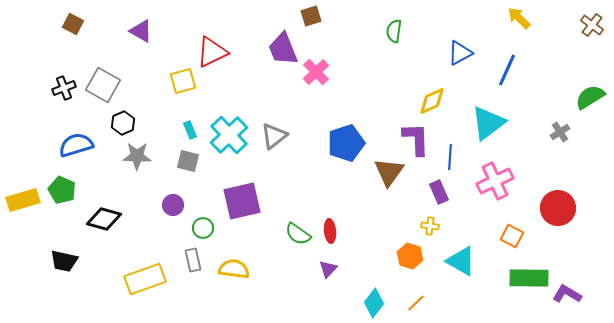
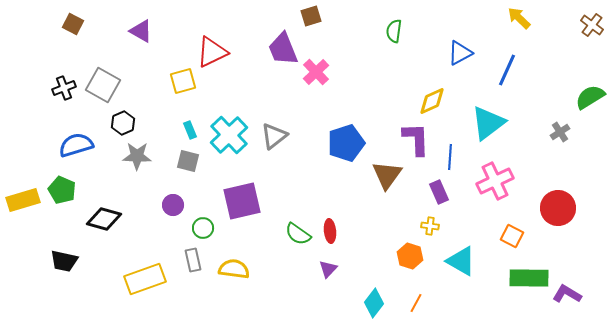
brown triangle at (389, 172): moved 2 px left, 3 px down
orange line at (416, 303): rotated 18 degrees counterclockwise
